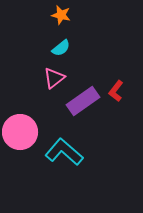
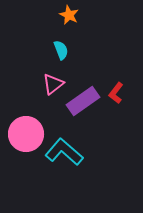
orange star: moved 8 px right; rotated 12 degrees clockwise
cyan semicircle: moved 2 px down; rotated 72 degrees counterclockwise
pink triangle: moved 1 px left, 6 px down
red L-shape: moved 2 px down
pink circle: moved 6 px right, 2 px down
